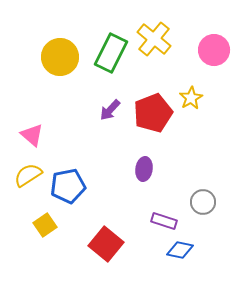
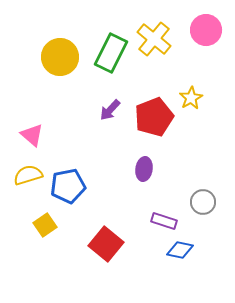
pink circle: moved 8 px left, 20 px up
red pentagon: moved 1 px right, 4 px down
yellow semicircle: rotated 16 degrees clockwise
